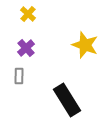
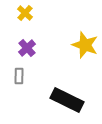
yellow cross: moved 3 px left, 1 px up
purple cross: moved 1 px right
black rectangle: rotated 32 degrees counterclockwise
